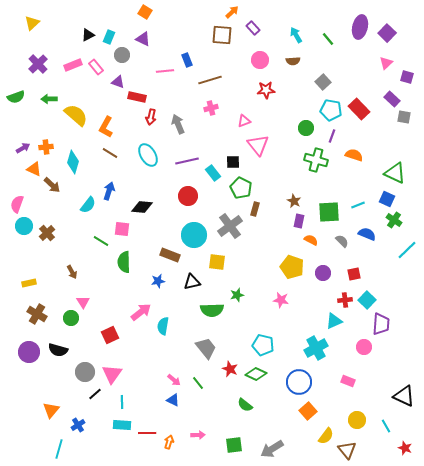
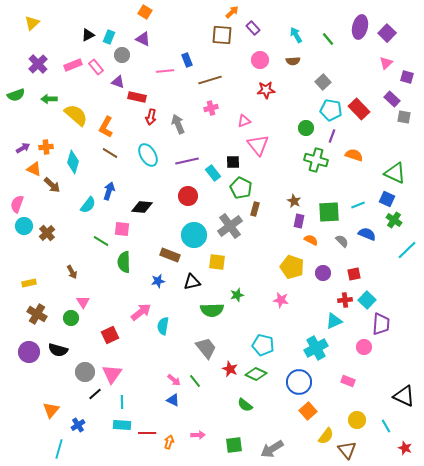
green semicircle at (16, 97): moved 2 px up
green line at (198, 383): moved 3 px left, 2 px up
